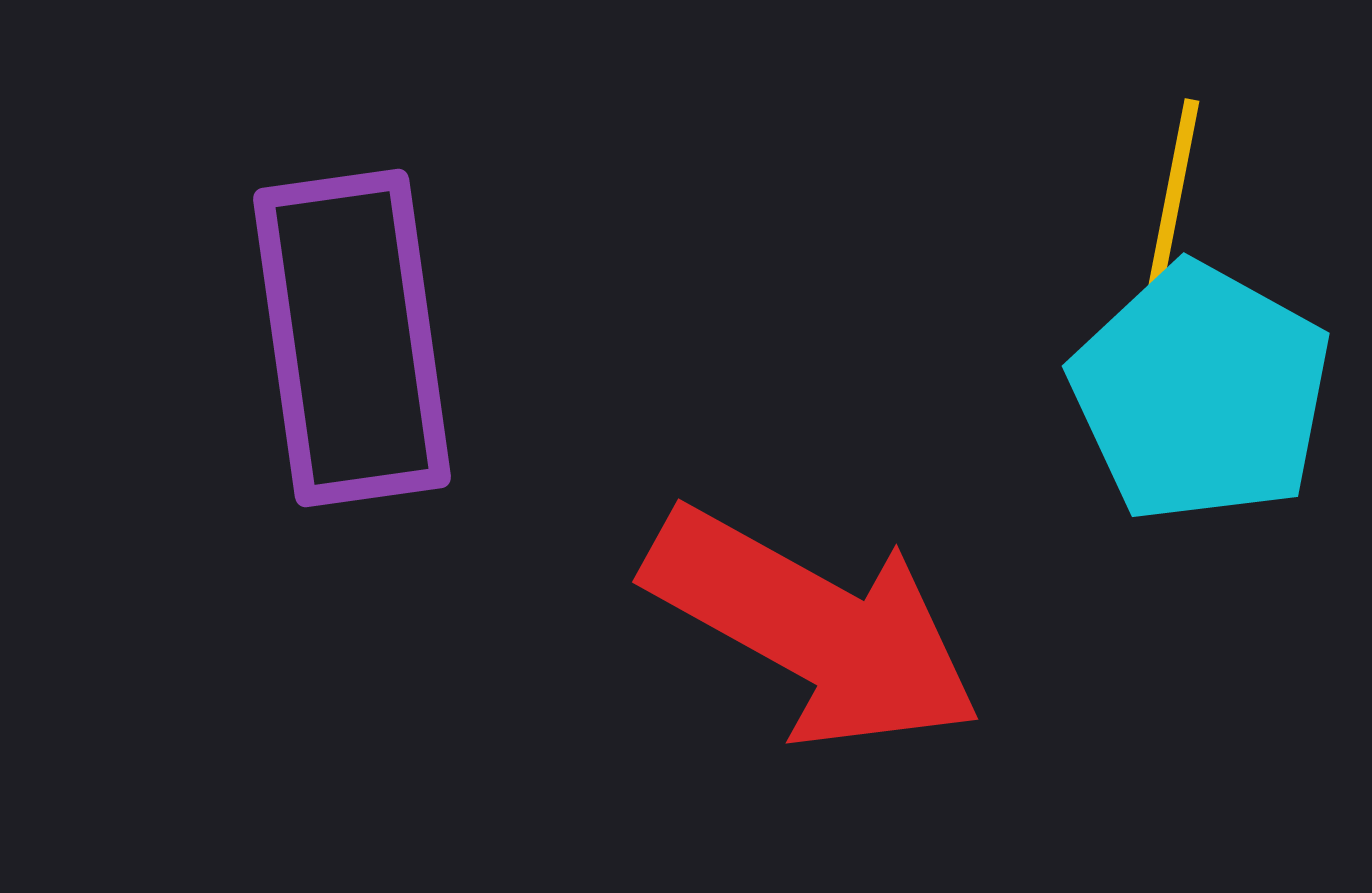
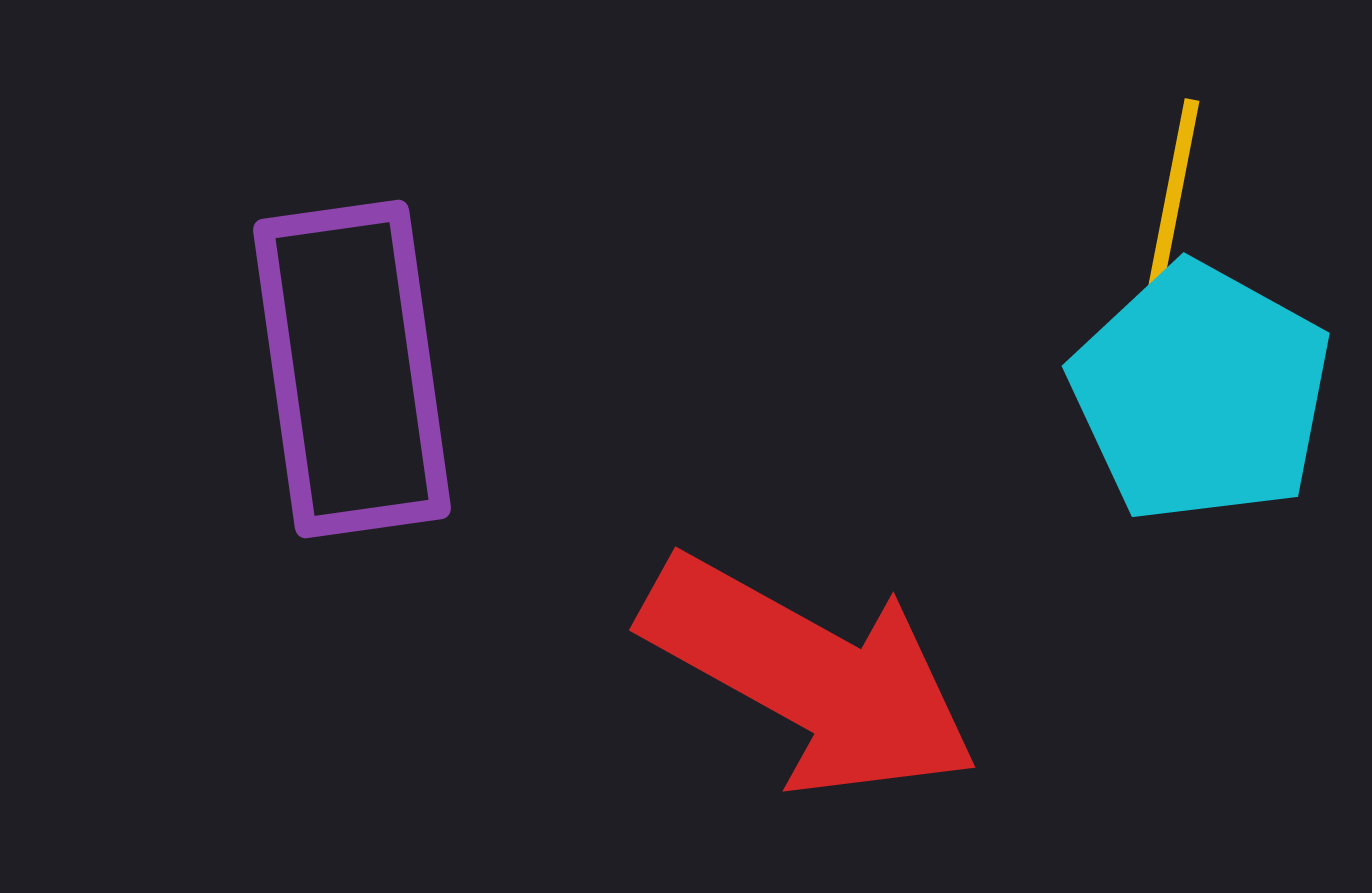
purple rectangle: moved 31 px down
red arrow: moved 3 px left, 48 px down
